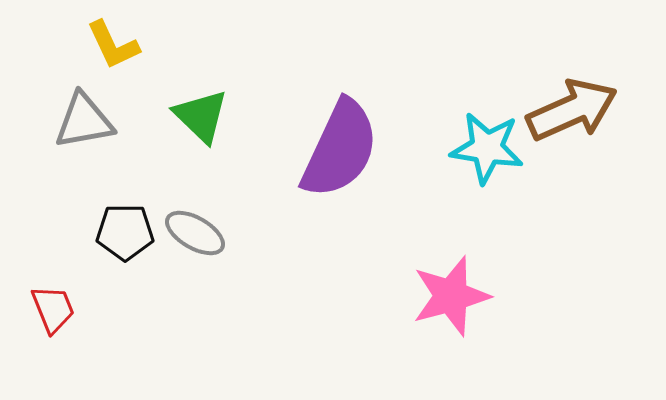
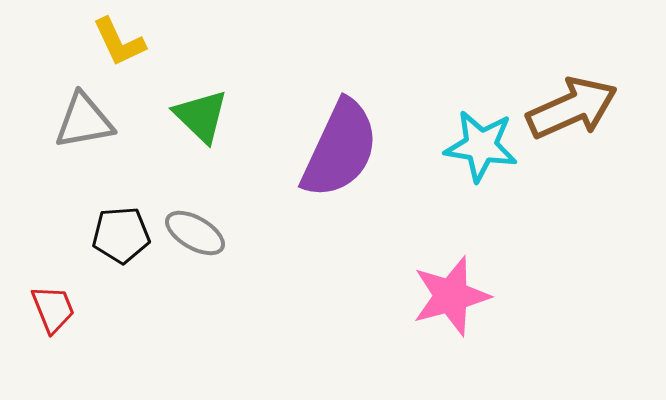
yellow L-shape: moved 6 px right, 3 px up
brown arrow: moved 2 px up
cyan star: moved 6 px left, 2 px up
black pentagon: moved 4 px left, 3 px down; rotated 4 degrees counterclockwise
